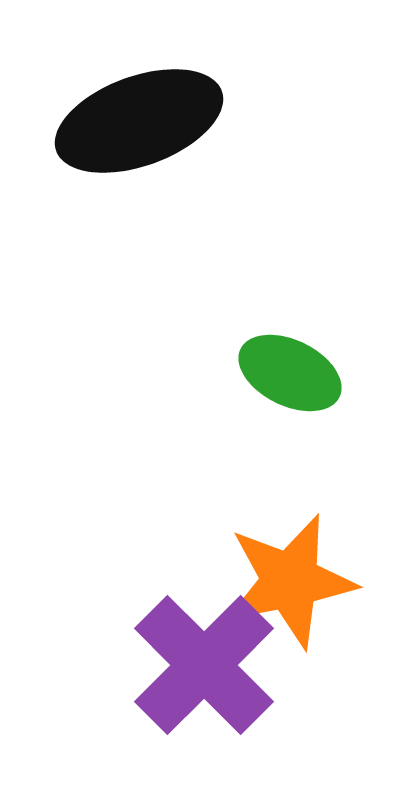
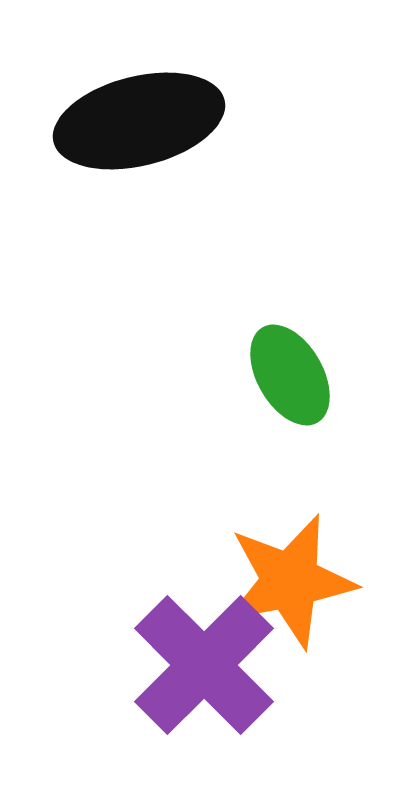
black ellipse: rotated 6 degrees clockwise
green ellipse: moved 2 px down; rotated 34 degrees clockwise
